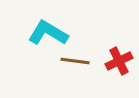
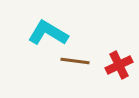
red cross: moved 4 px down
